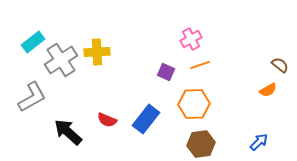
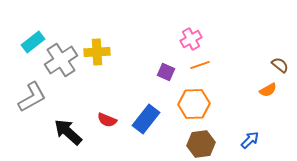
blue arrow: moved 9 px left, 2 px up
